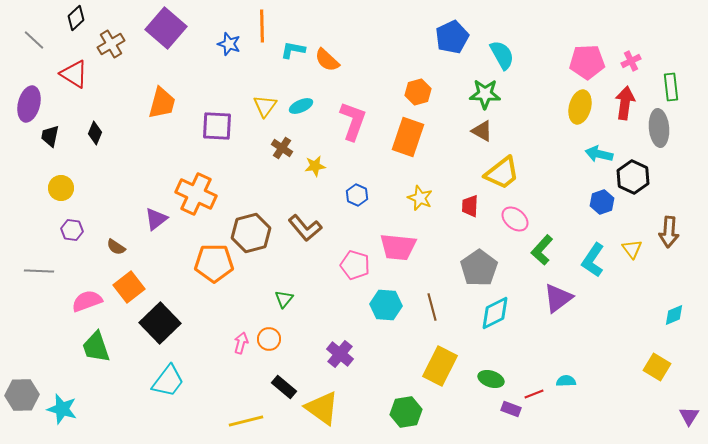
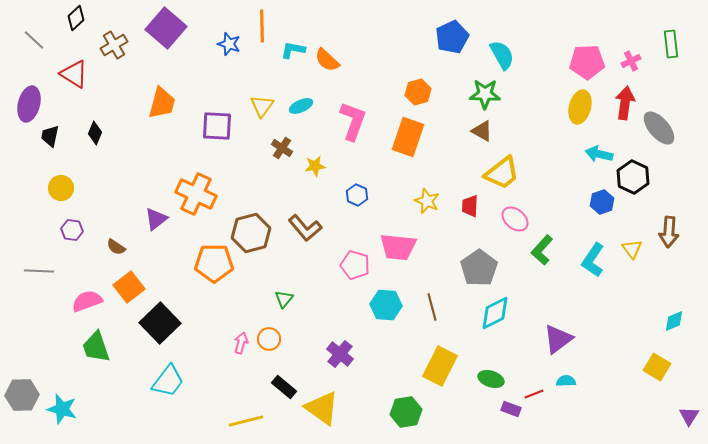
brown cross at (111, 44): moved 3 px right, 1 px down
green rectangle at (671, 87): moved 43 px up
yellow triangle at (265, 106): moved 3 px left
gray ellipse at (659, 128): rotated 36 degrees counterclockwise
yellow star at (420, 198): moved 7 px right, 3 px down
purple triangle at (558, 298): moved 41 px down
cyan diamond at (674, 315): moved 6 px down
